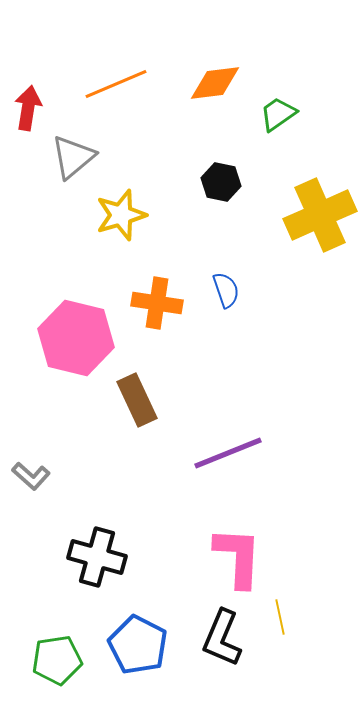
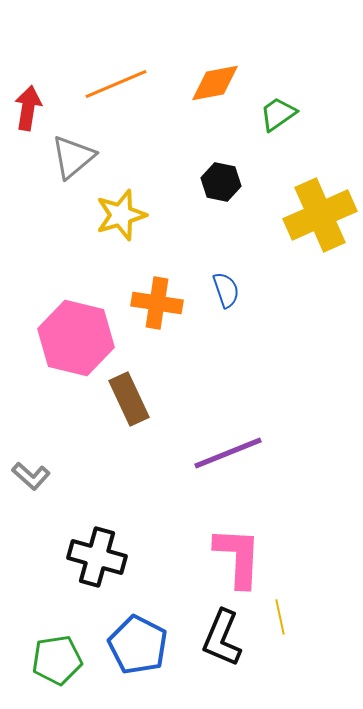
orange diamond: rotated 4 degrees counterclockwise
brown rectangle: moved 8 px left, 1 px up
